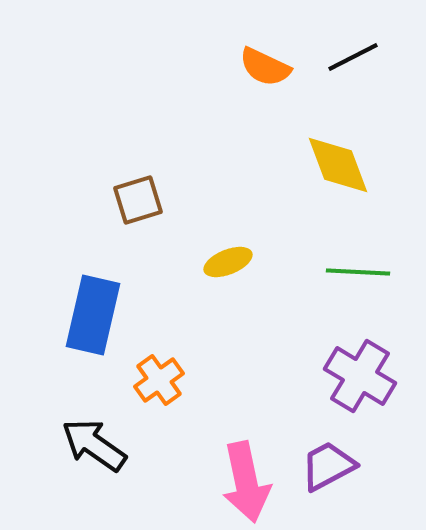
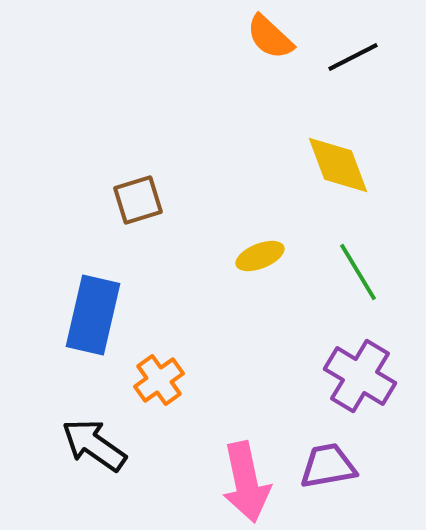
orange semicircle: moved 5 px right, 30 px up; rotated 18 degrees clockwise
yellow ellipse: moved 32 px right, 6 px up
green line: rotated 56 degrees clockwise
purple trapezoid: rotated 18 degrees clockwise
